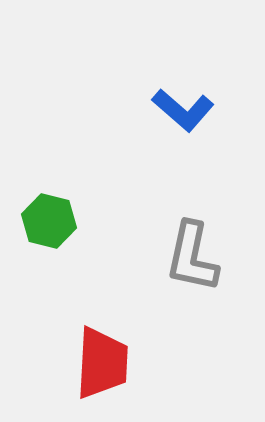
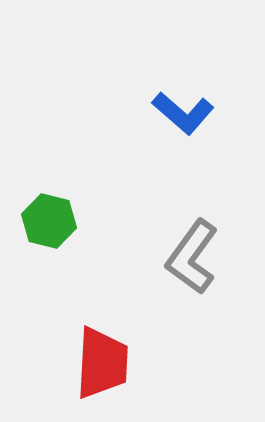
blue L-shape: moved 3 px down
gray L-shape: rotated 24 degrees clockwise
